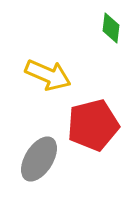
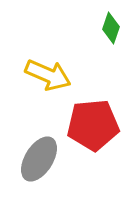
green diamond: rotated 12 degrees clockwise
red pentagon: rotated 9 degrees clockwise
